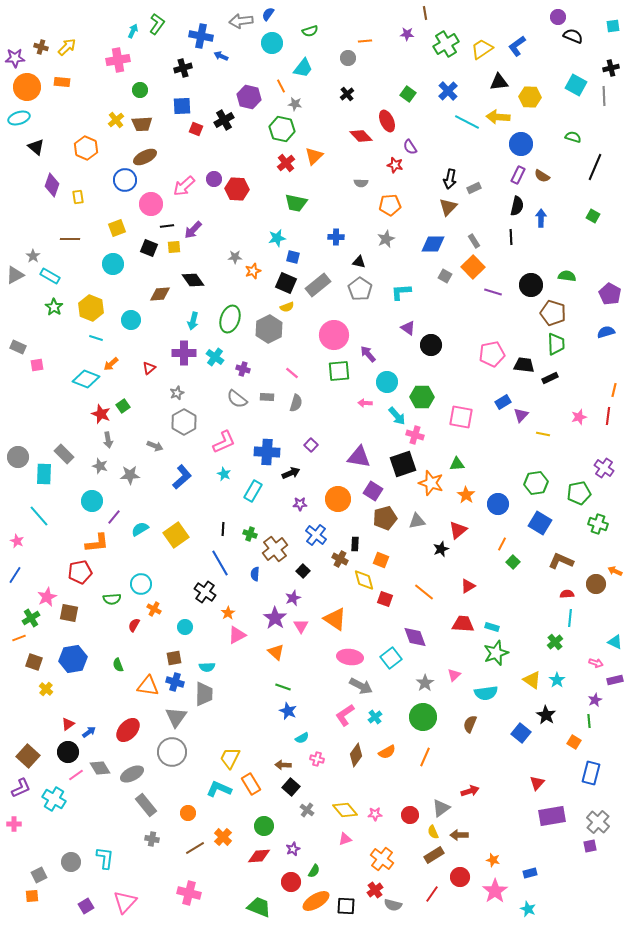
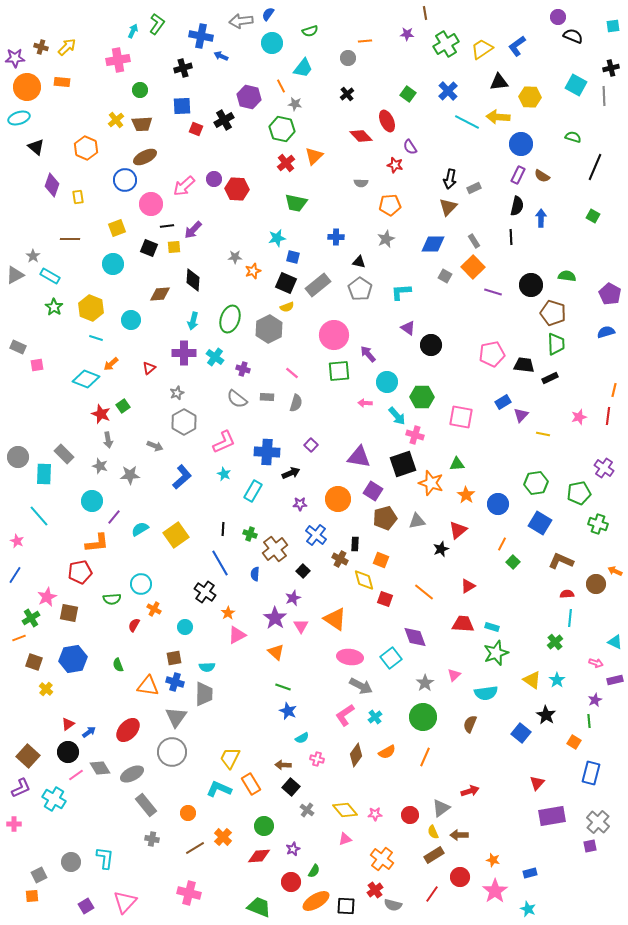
black diamond at (193, 280): rotated 40 degrees clockwise
